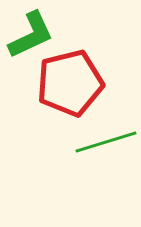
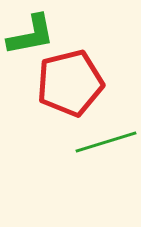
green L-shape: rotated 14 degrees clockwise
